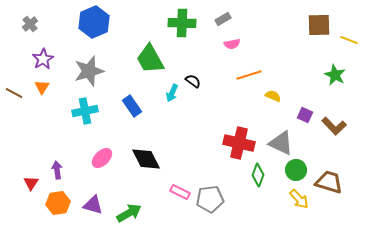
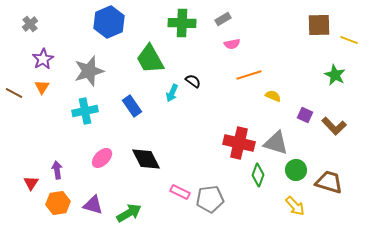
blue hexagon: moved 15 px right
gray triangle: moved 5 px left; rotated 8 degrees counterclockwise
yellow arrow: moved 4 px left, 7 px down
